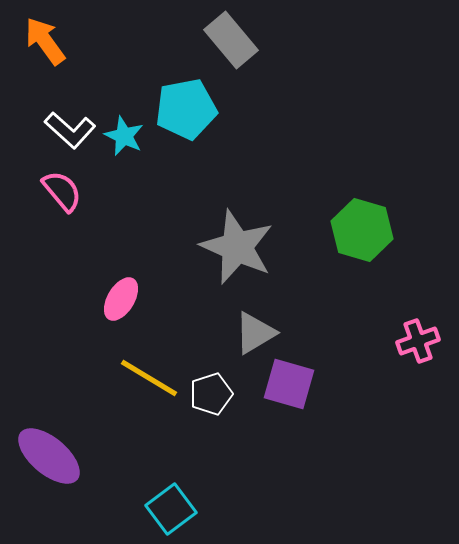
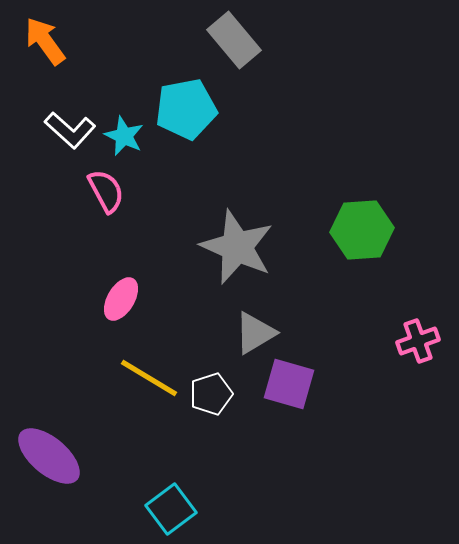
gray rectangle: moved 3 px right
pink semicircle: moved 44 px right; rotated 12 degrees clockwise
green hexagon: rotated 20 degrees counterclockwise
